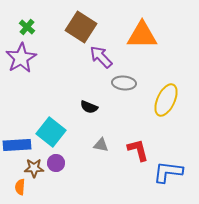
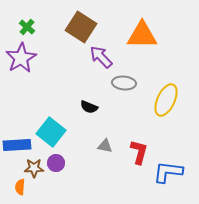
gray triangle: moved 4 px right, 1 px down
red L-shape: moved 1 px right, 2 px down; rotated 30 degrees clockwise
